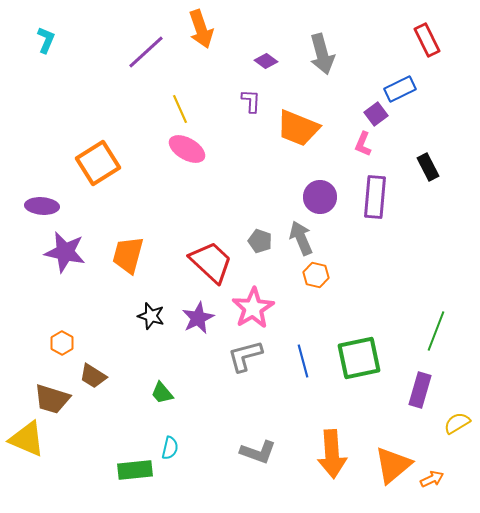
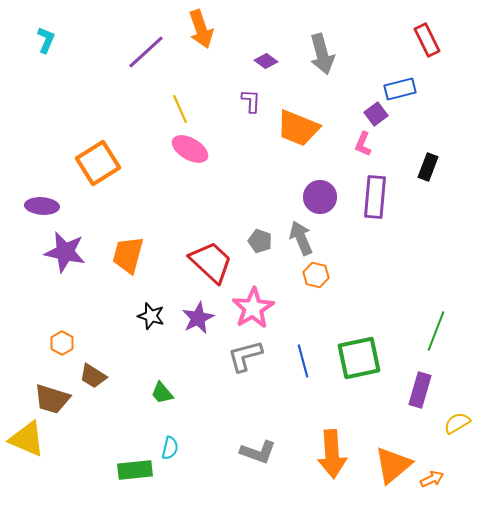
blue rectangle at (400, 89): rotated 12 degrees clockwise
pink ellipse at (187, 149): moved 3 px right
black rectangle at (428, 167): rotated 48 degrees clockwise
